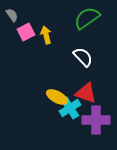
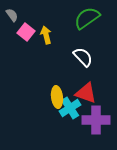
pink square: rotated 24 degrees counterclockwise
yellow ellipse: rotated 55 degrees clockwise
